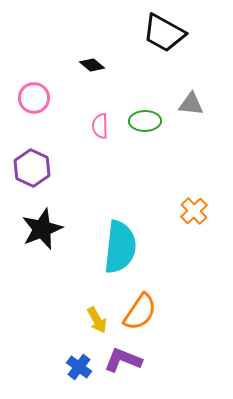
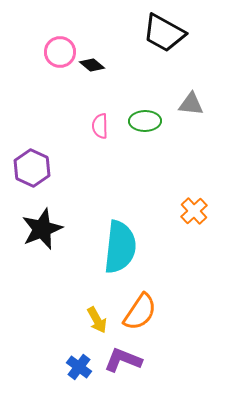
pink circle: moved 26 px right, 46 px up
